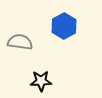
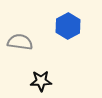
blue hexagon: moved 4 px right
